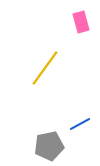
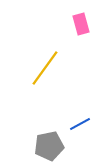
pink rectangle: moved 2 px down
